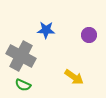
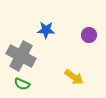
green semicircle: moved 1 px left, 1 px up
